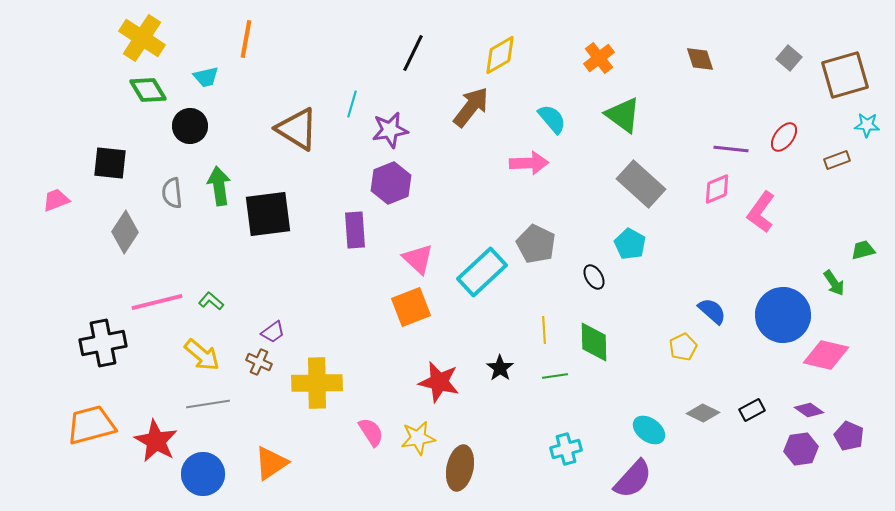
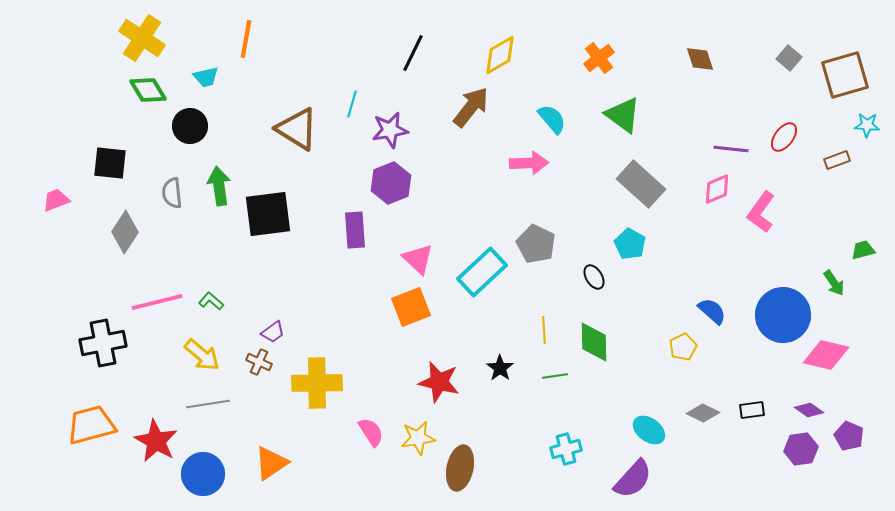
black rectangle at (752, 410): rotated 20 degrees clockwise
